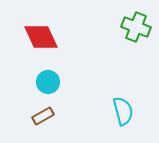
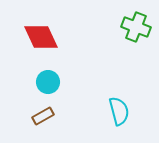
cyan semicircle: moved 4 px left
